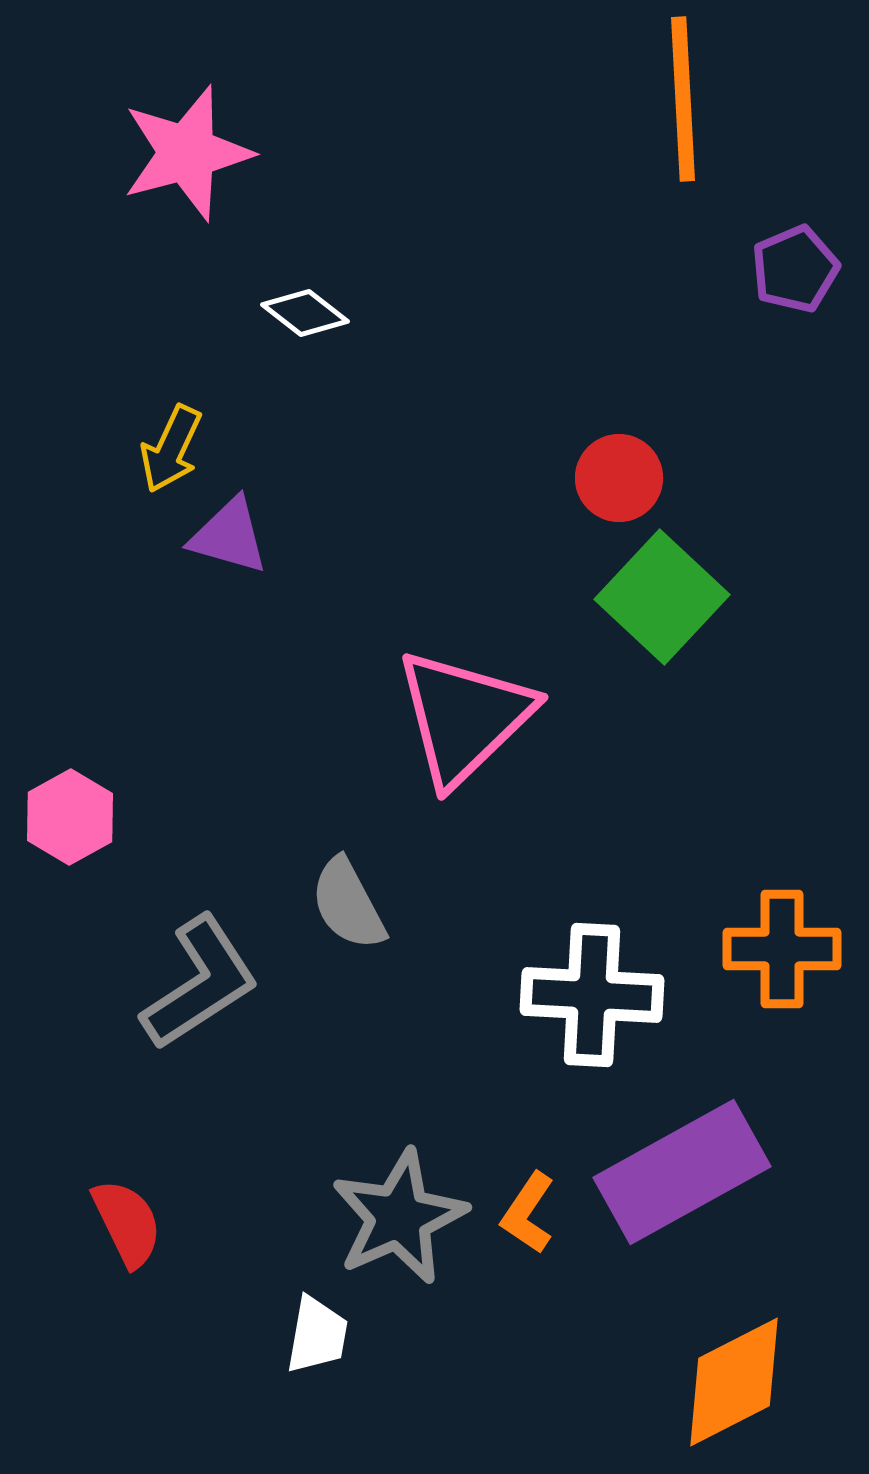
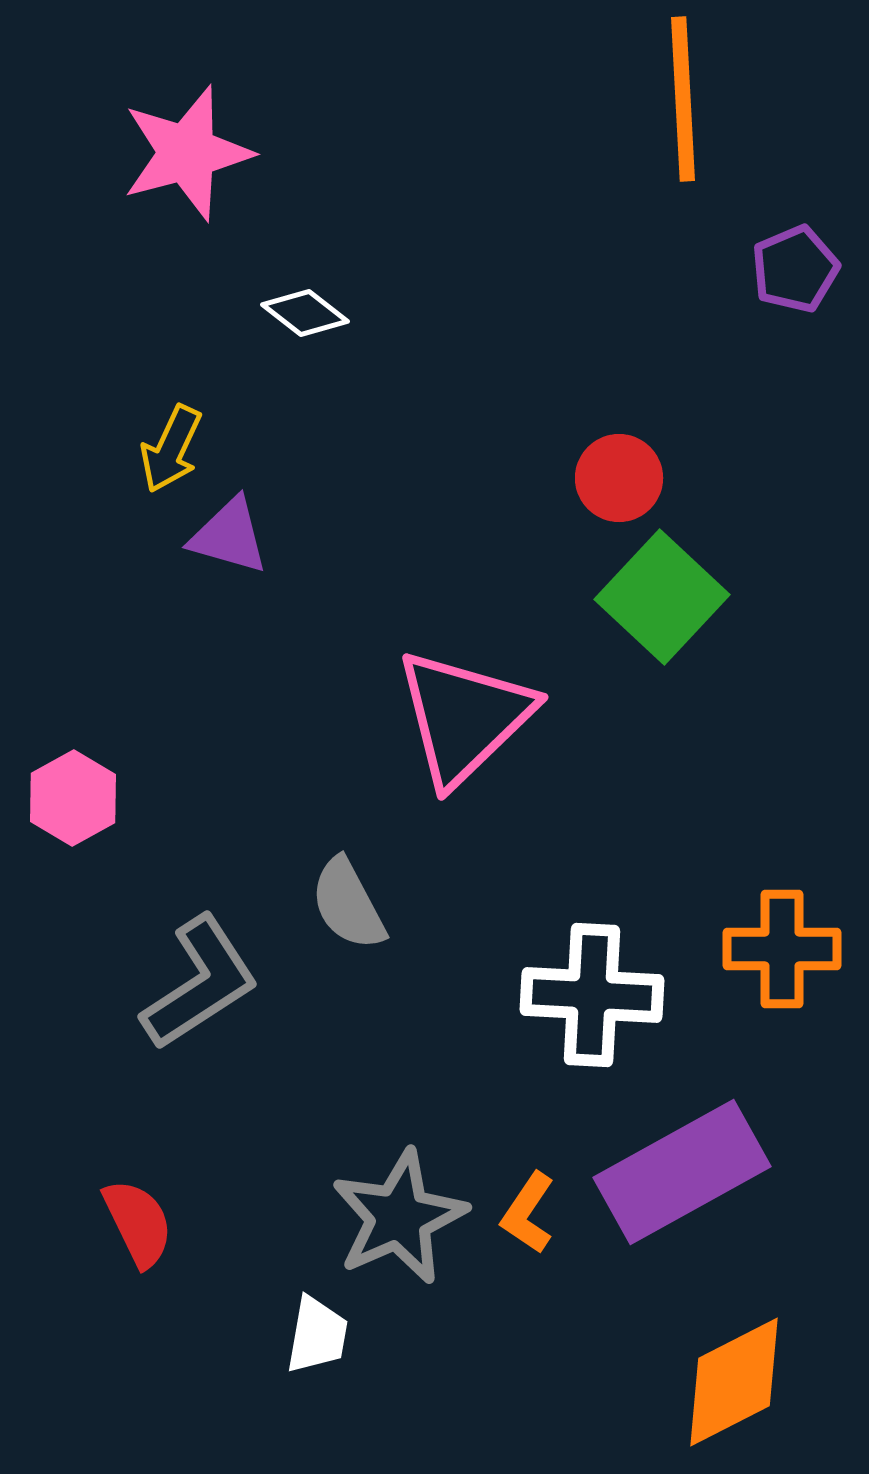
pink hexagon: moved 3 px right, 19 px up
red semicircle: moved 11 px right
